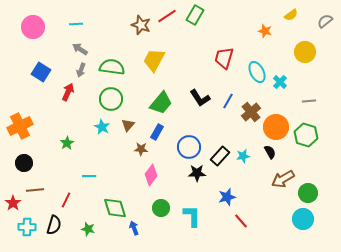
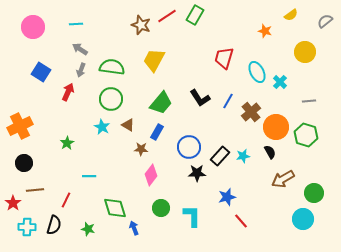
brown triangle at (128, 125): rotated 40 degrees counterclockwise
green circle at (308, 193): moved 6 px right
